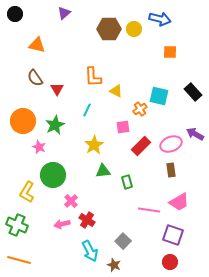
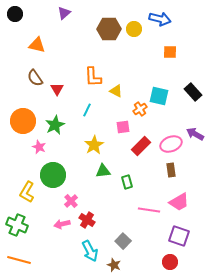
purple square: moved 6 px right, 1 px down
